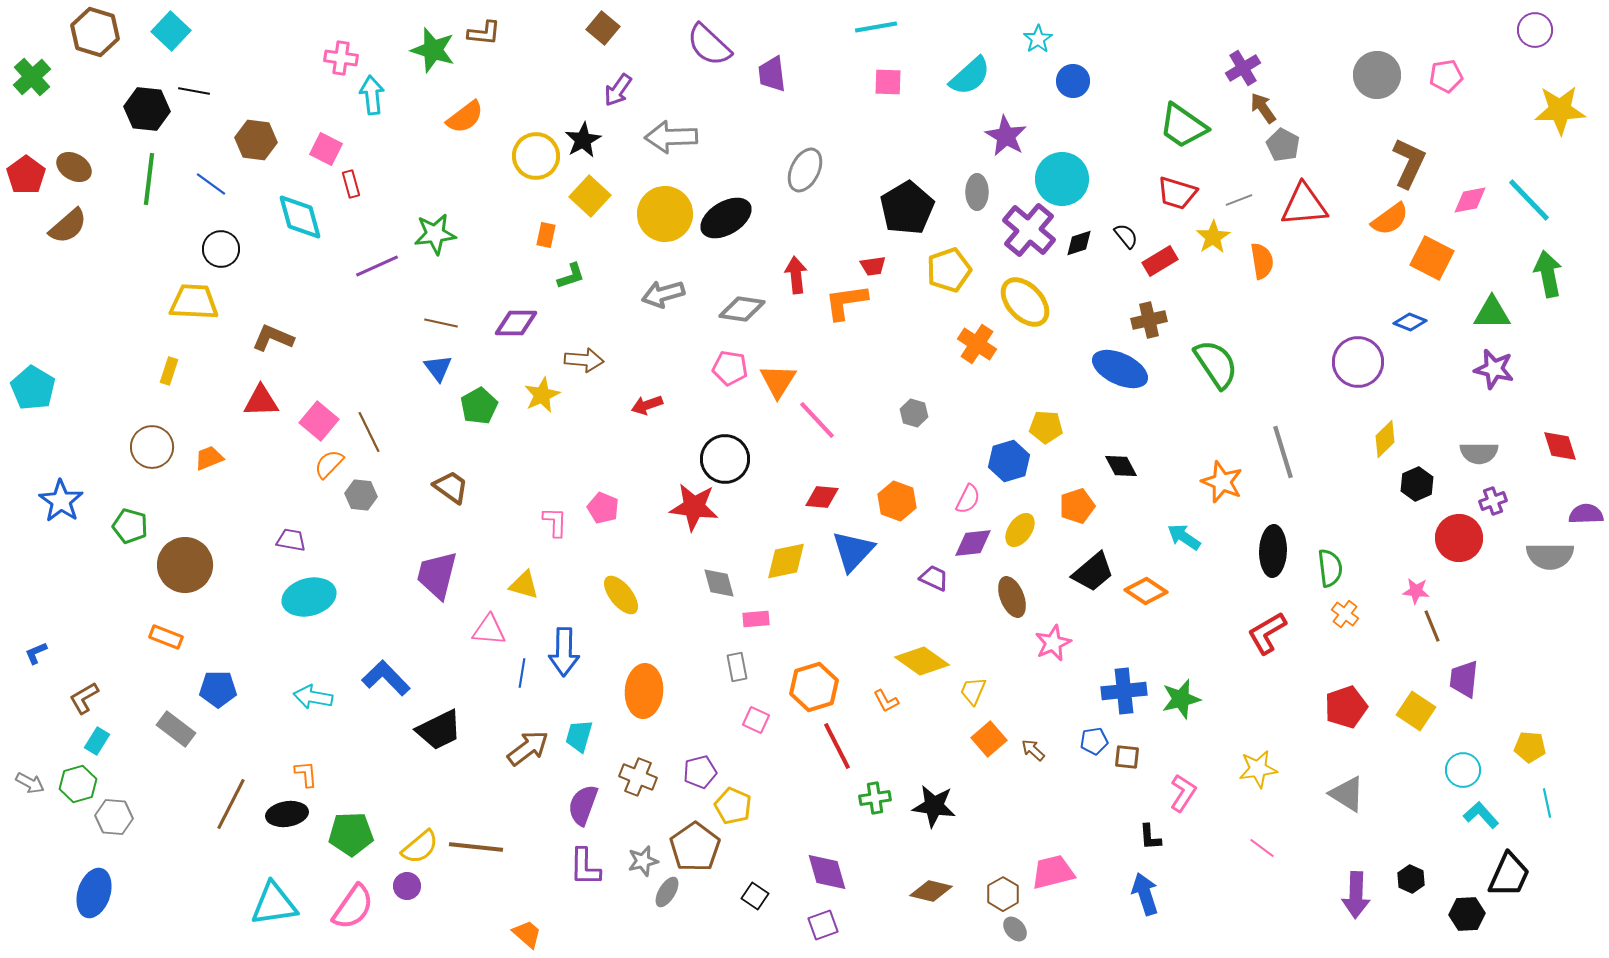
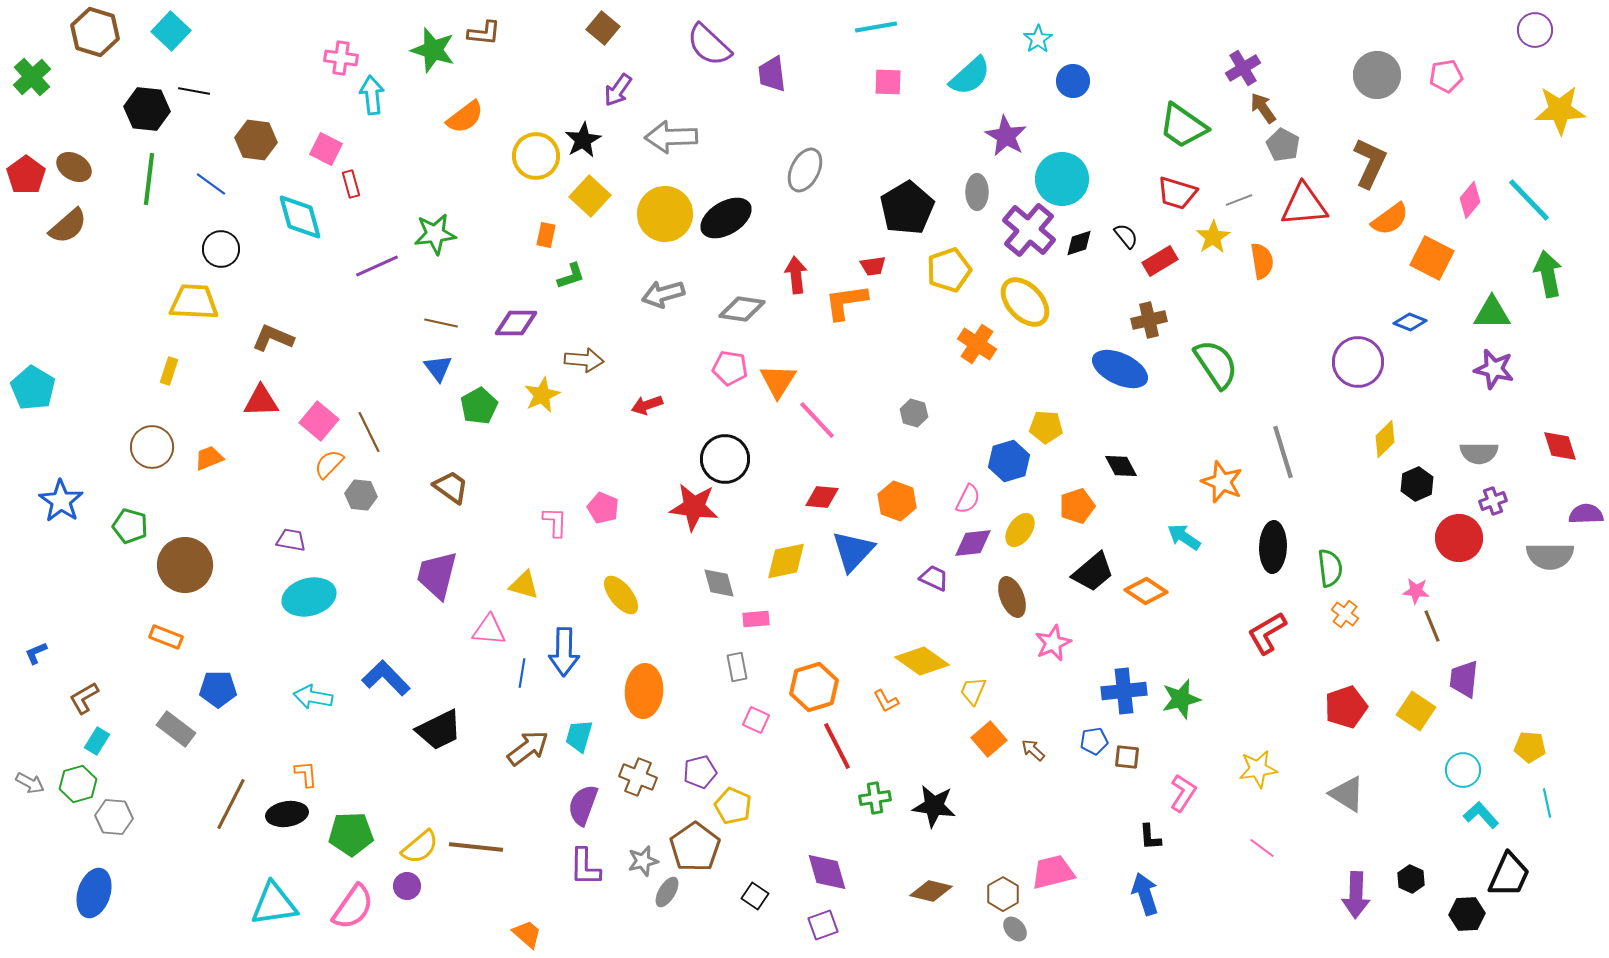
brown L-shape at (1409, 163): moved 39 px left
pink diamond at (1470, 200): rotated 39 degrees counterclockwise
black ellipse at (1273, 551): moved 4 px up
